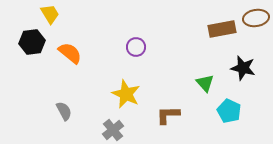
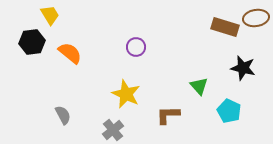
yellow trapezoid: moved 1 px down
brown rectangle: moved 3 px right, 2 px up; rotated 28 degrees clockwise
green triangle: moved 6 px left, 3 px down
gray semicircle: moved 1 px left, 4 px down
